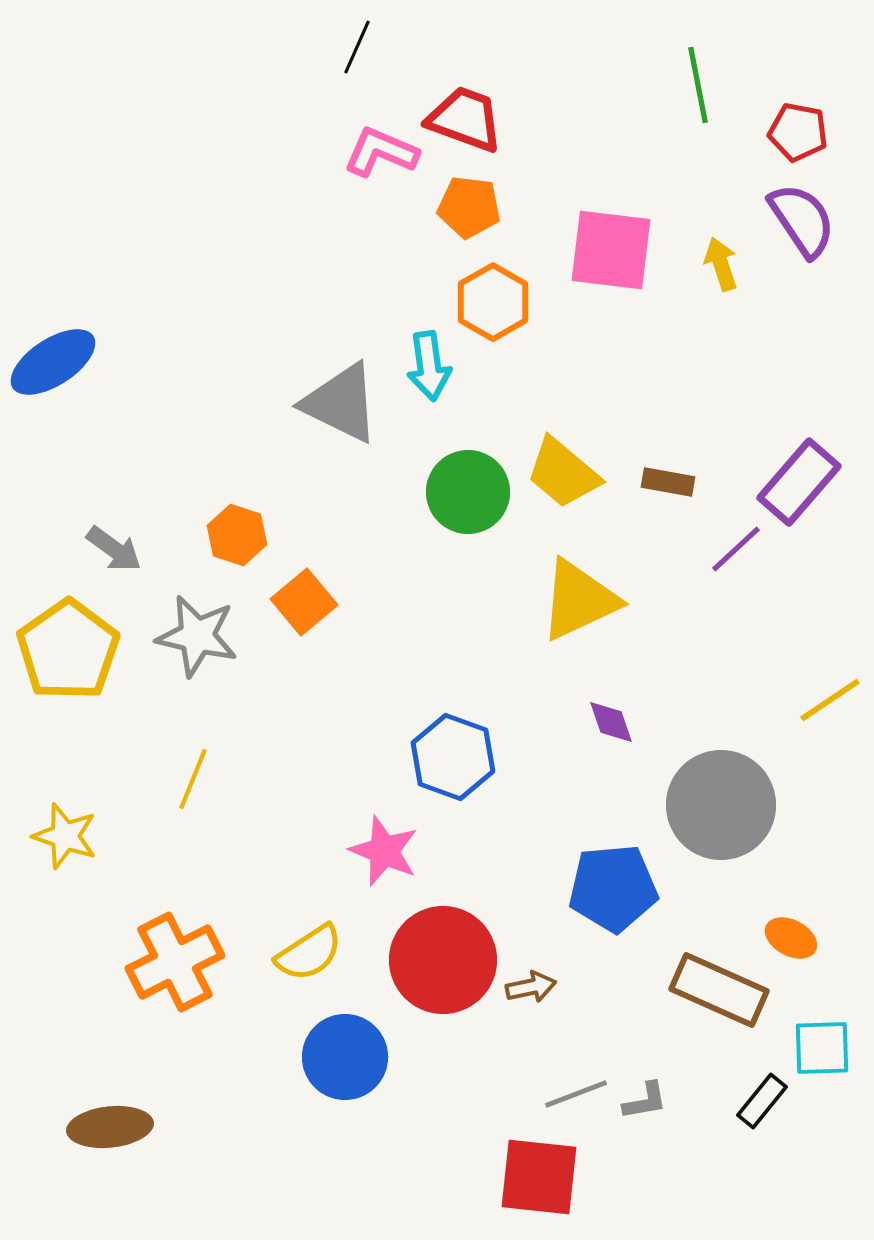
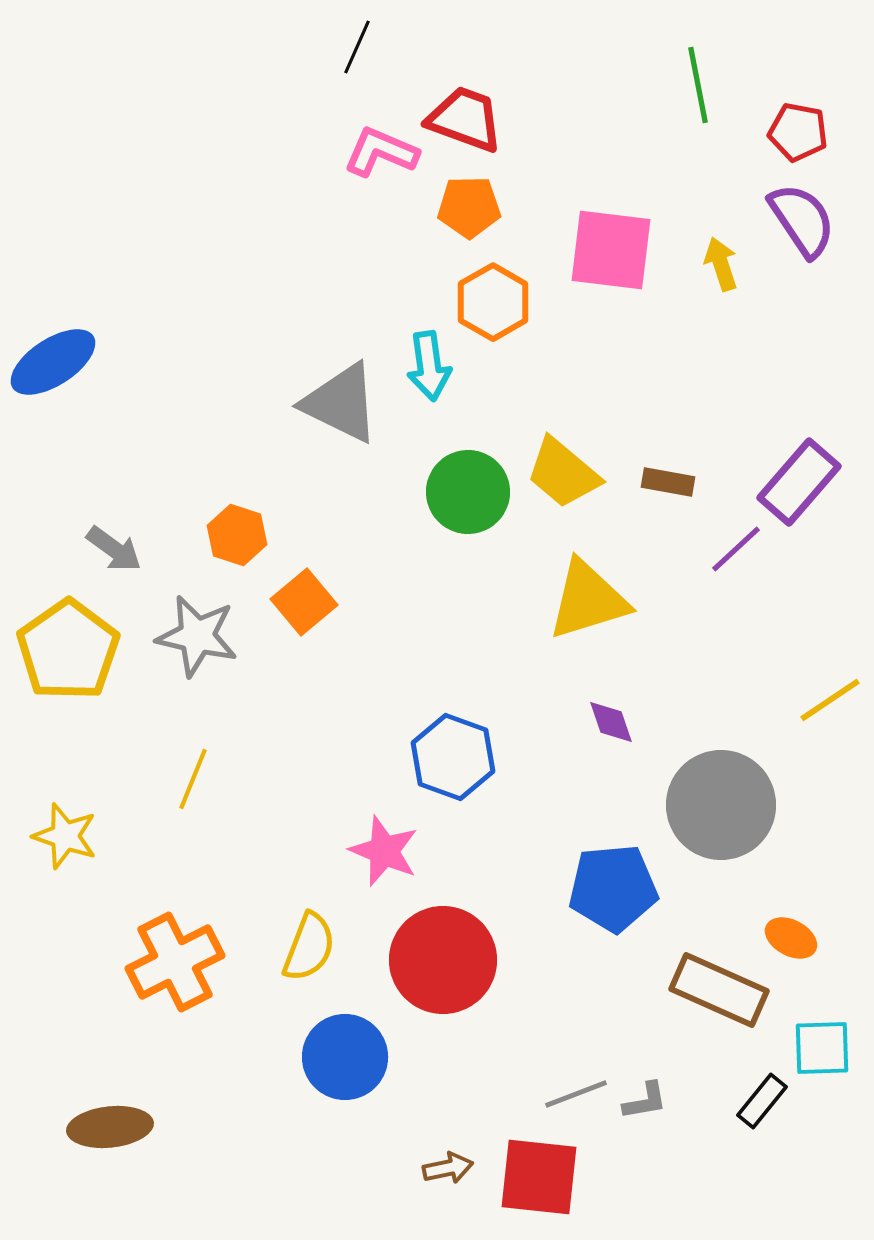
orange pentagon at (469, 207): rotated 8 degrees counterclockwise
yellow triangle at (579, 600): moved 9 px right; rotated 8 degrees clockwise
yellow semicircle at (309, 953): moved 6 px up; rotated 36 degrees counterclockwise
brown arrow at (531, 987): moved 83 px left, 181 px down
